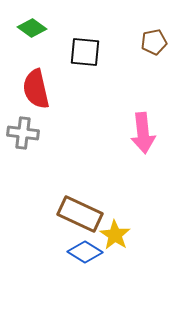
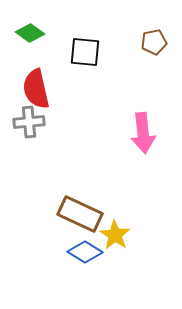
green diamond: moved 2 px left, 5 px down
gray cross: moved 6 px right, 11 px up; rotated 12 degrees counterclockwise
